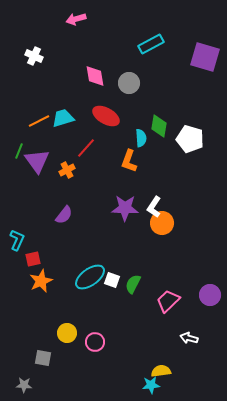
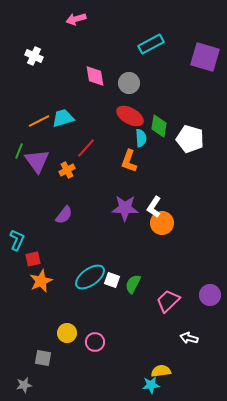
red ellipse: moved 24 px right
gray star: rotated 14 degrees counterclockwise
